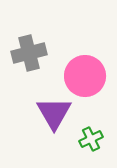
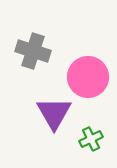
gray cross: moved 4 px right, 2 px up; rotated 32 degrees clockwise
pink circle: moved 3 px right, 1 px down
